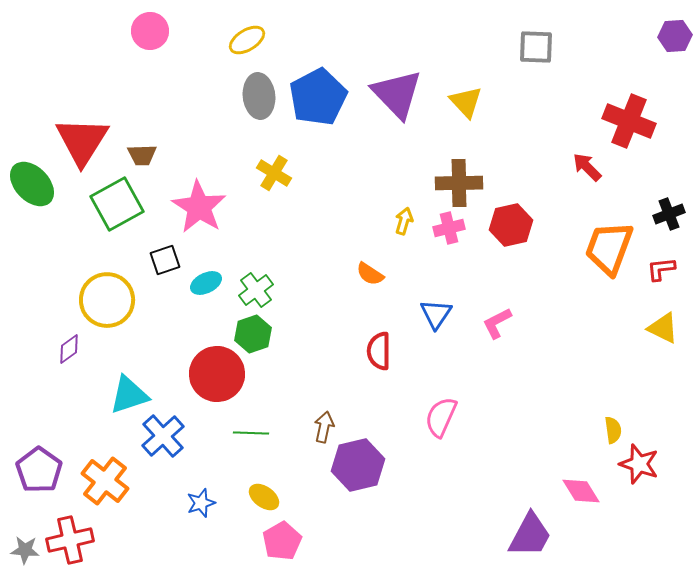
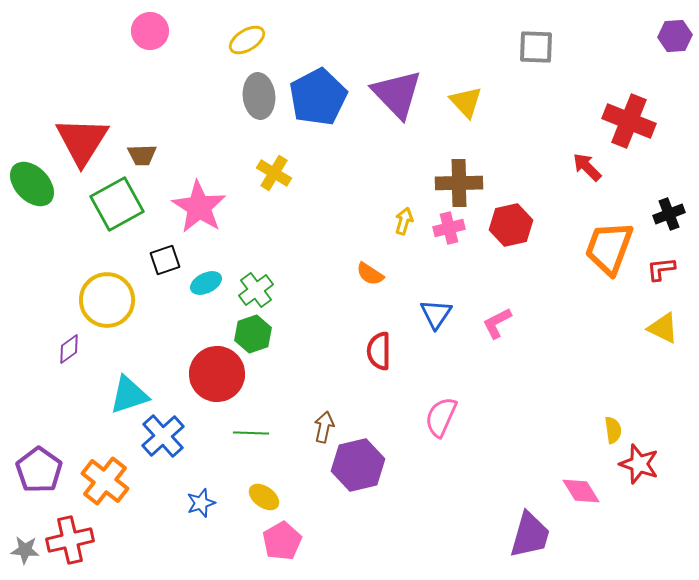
purple trapezoid at (530, 535): rotated 12 degrees counterclockwise
